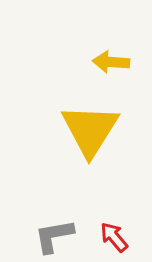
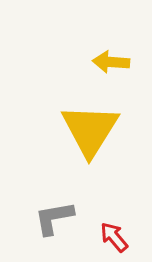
gray L-shape: moved 18 px up
